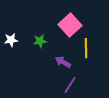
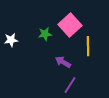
green star: moved 5 px right, 7 px up
yellow line: moved 2 px right, 2 px up
